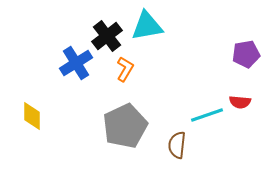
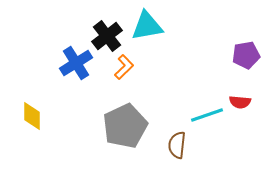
purple pentagon: moved 1 px down
orange L-shape: moved 1 px left, 2 px up; rotated 15 degrees clockwise
